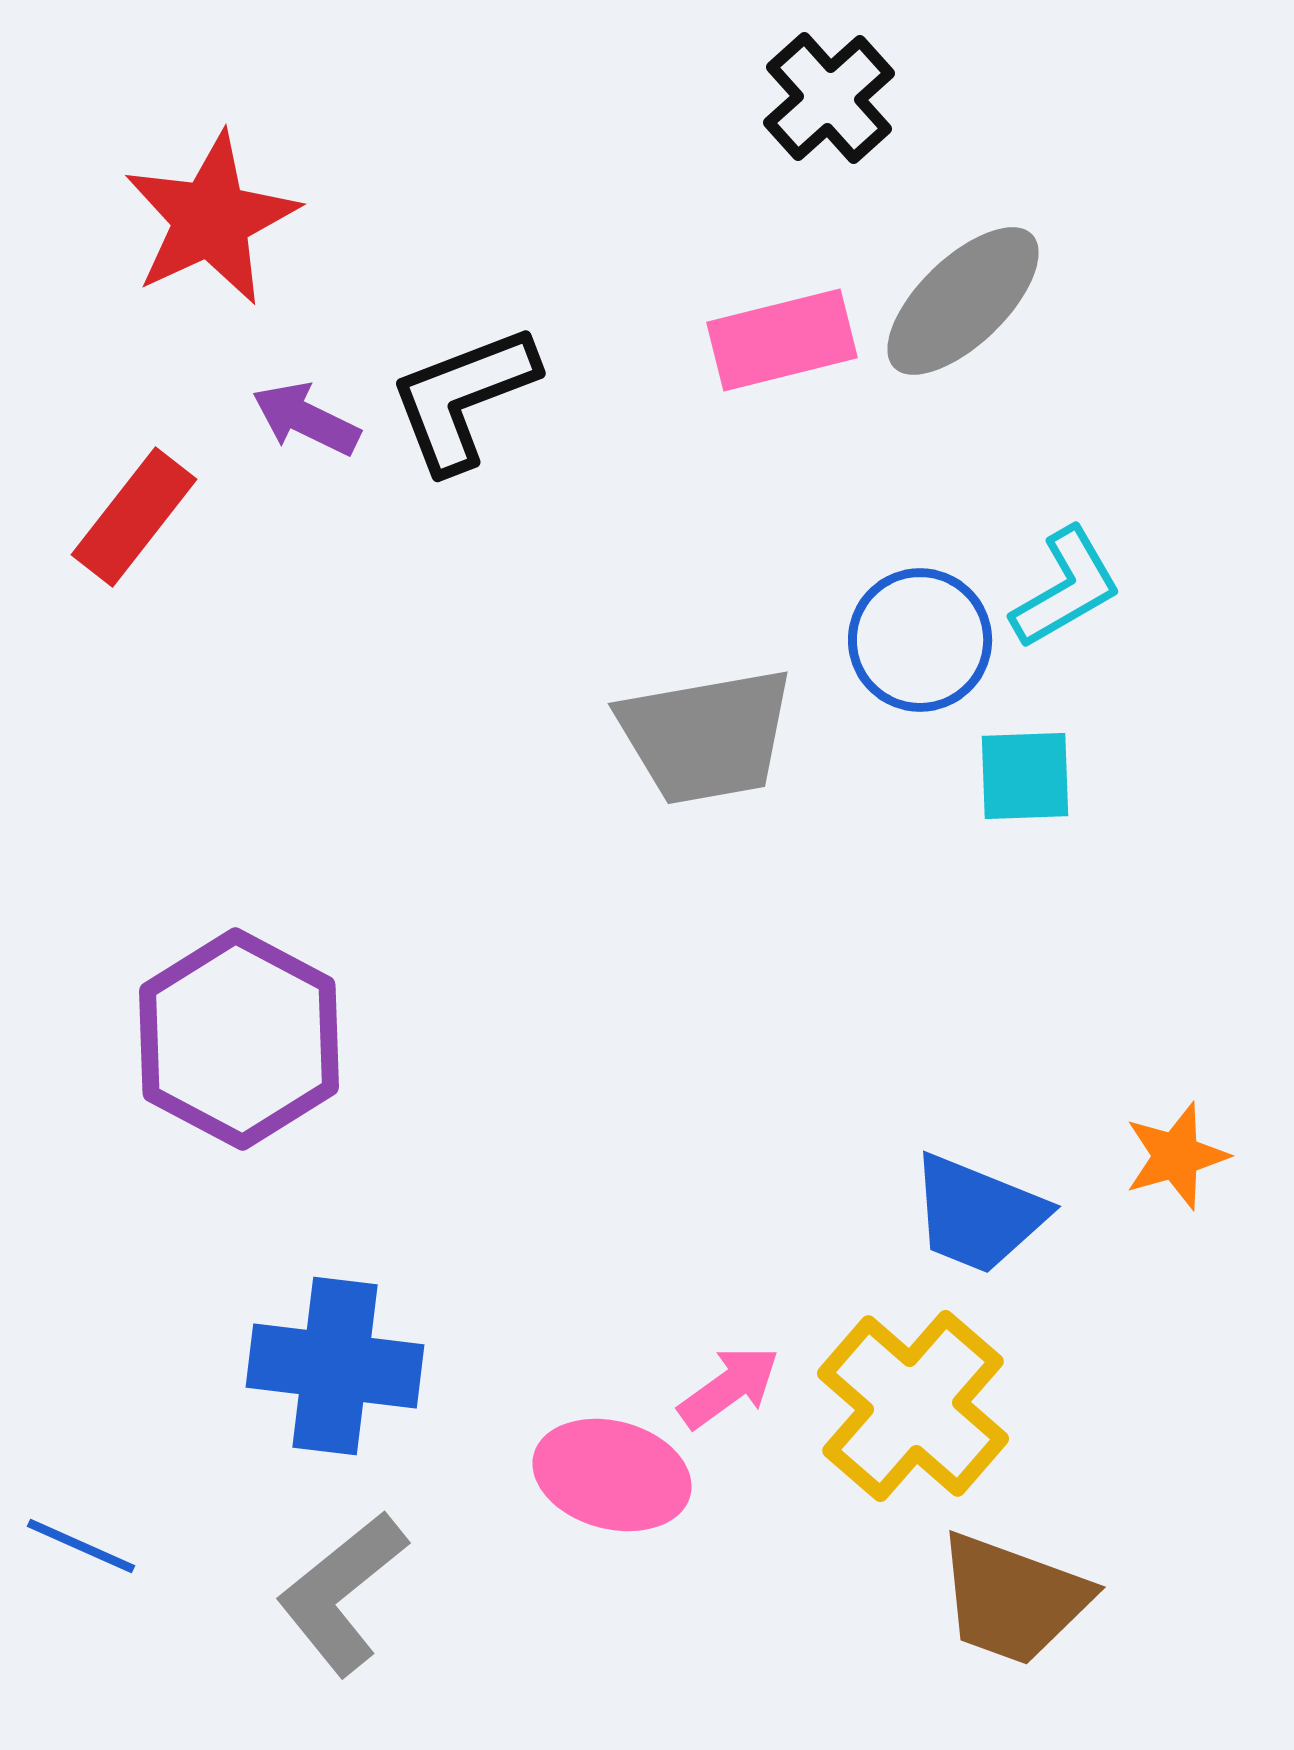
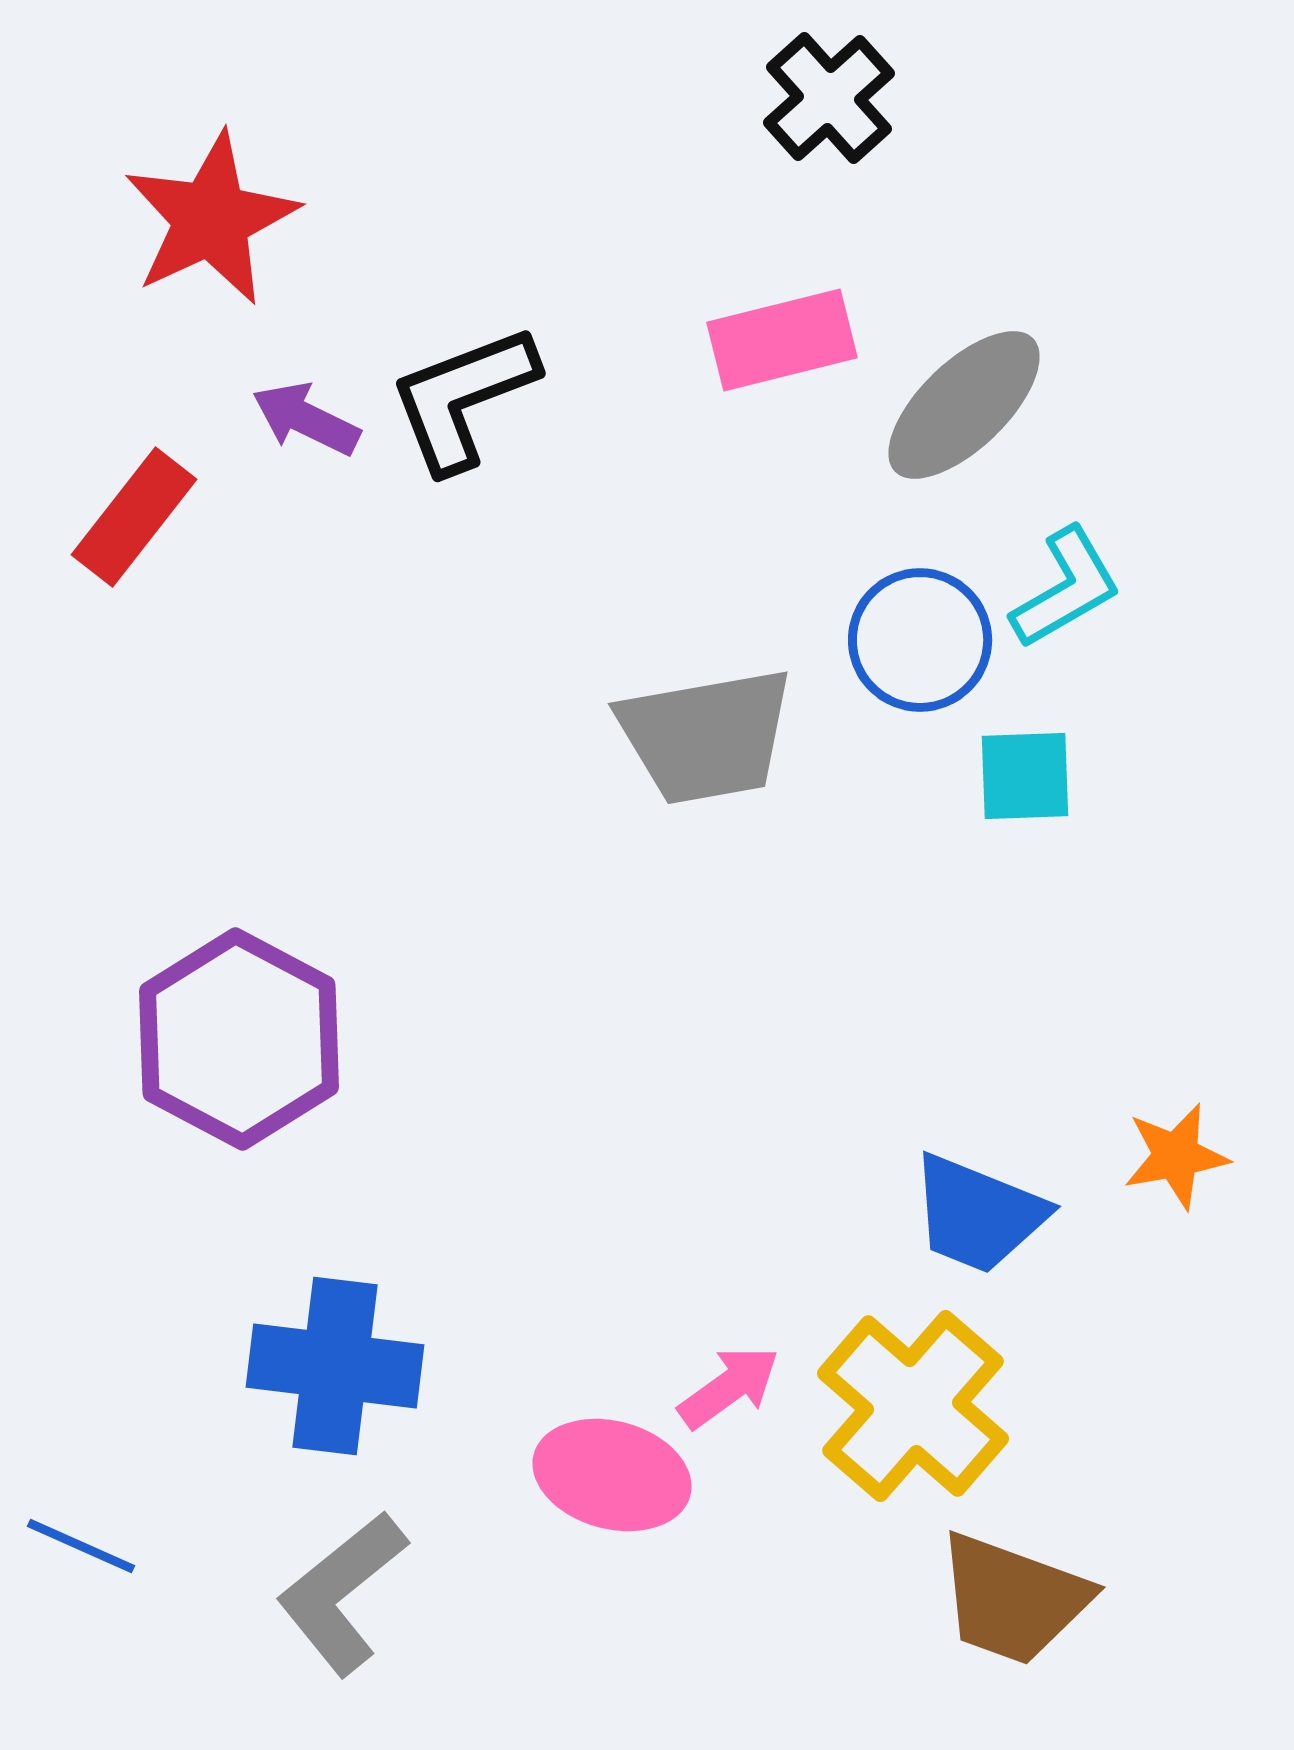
gray ellipse: moved 1 px right, 104 px down
orange star: rotated 6 degrees clockwise
